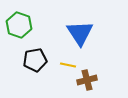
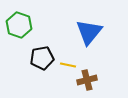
blue triangle: moved 9 px right, 1 px up; rotated 12 degrees clockwise
black pentagon: moved 7 px right, 2 px up
